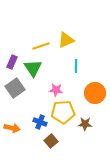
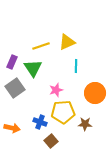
yellow triangle: moved 1 px right, 2 px down
pink star: rotated 24 degrees counterclockwise
